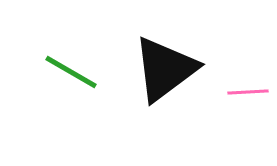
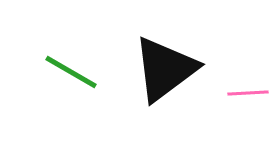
pink line: moved 1 px down
